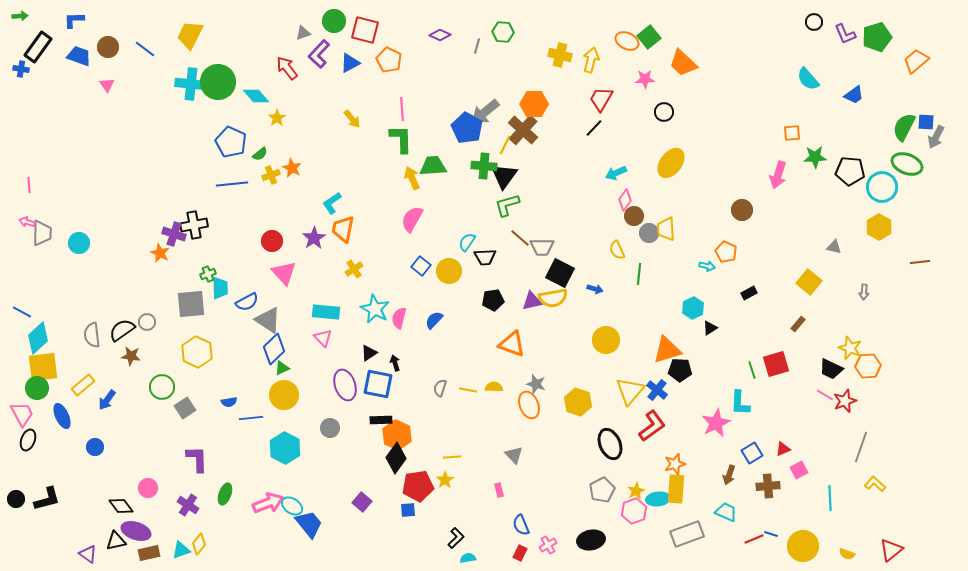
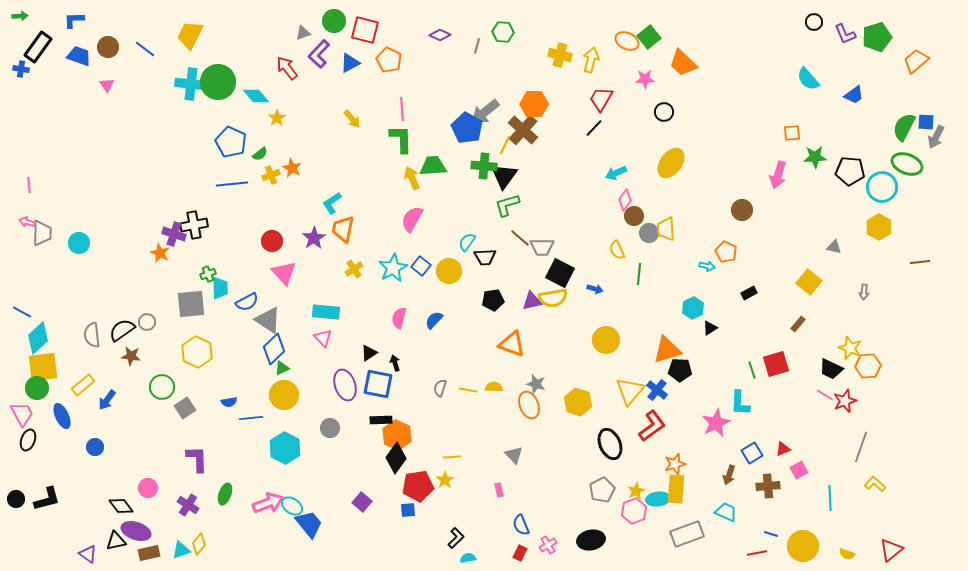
cyan star at (375, 309): moved 18 px right, 41 px up; rotated 16 degrees clockwise
red line at (754, 539): moved 3 px right, 14 px down; rotated 12 degrees clockwise
